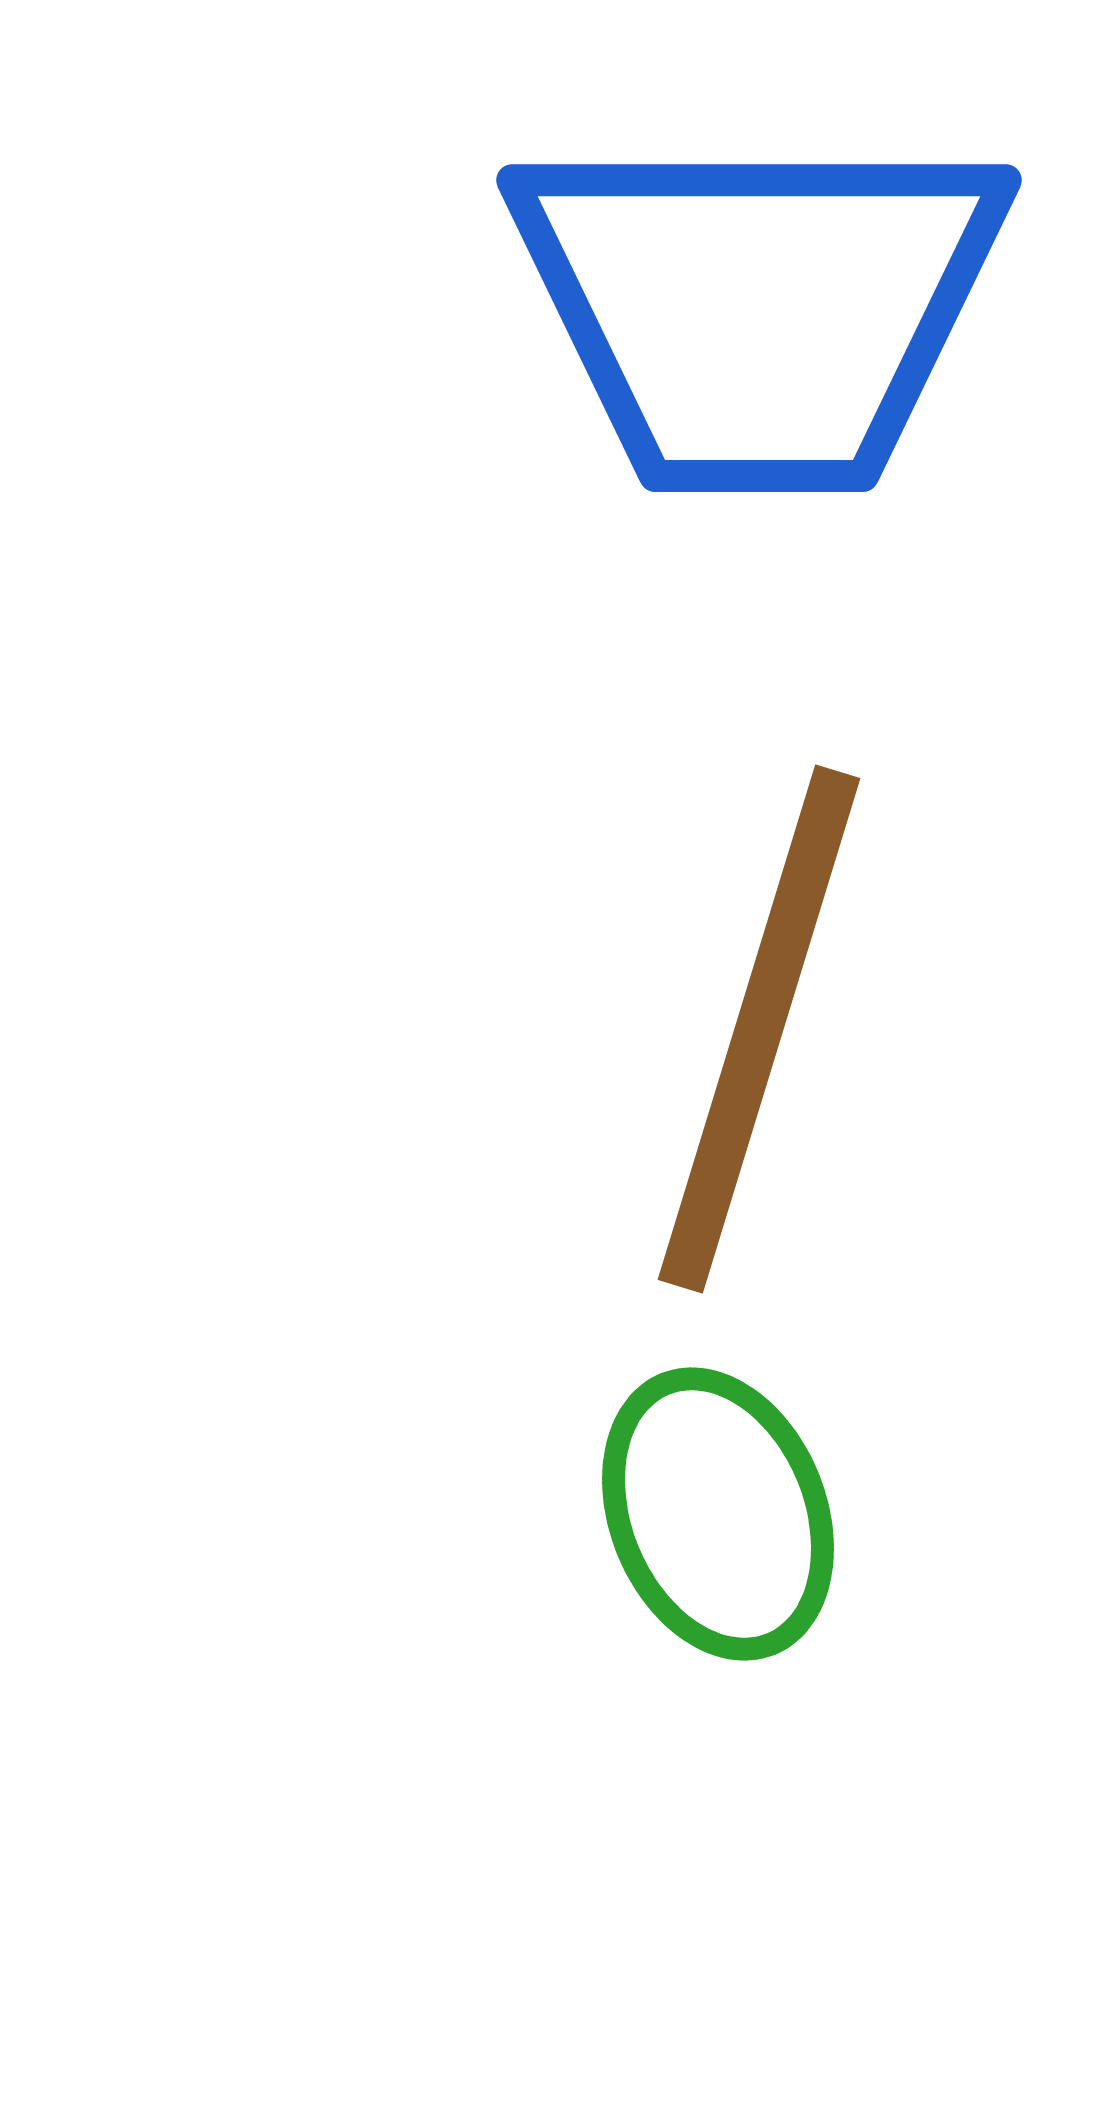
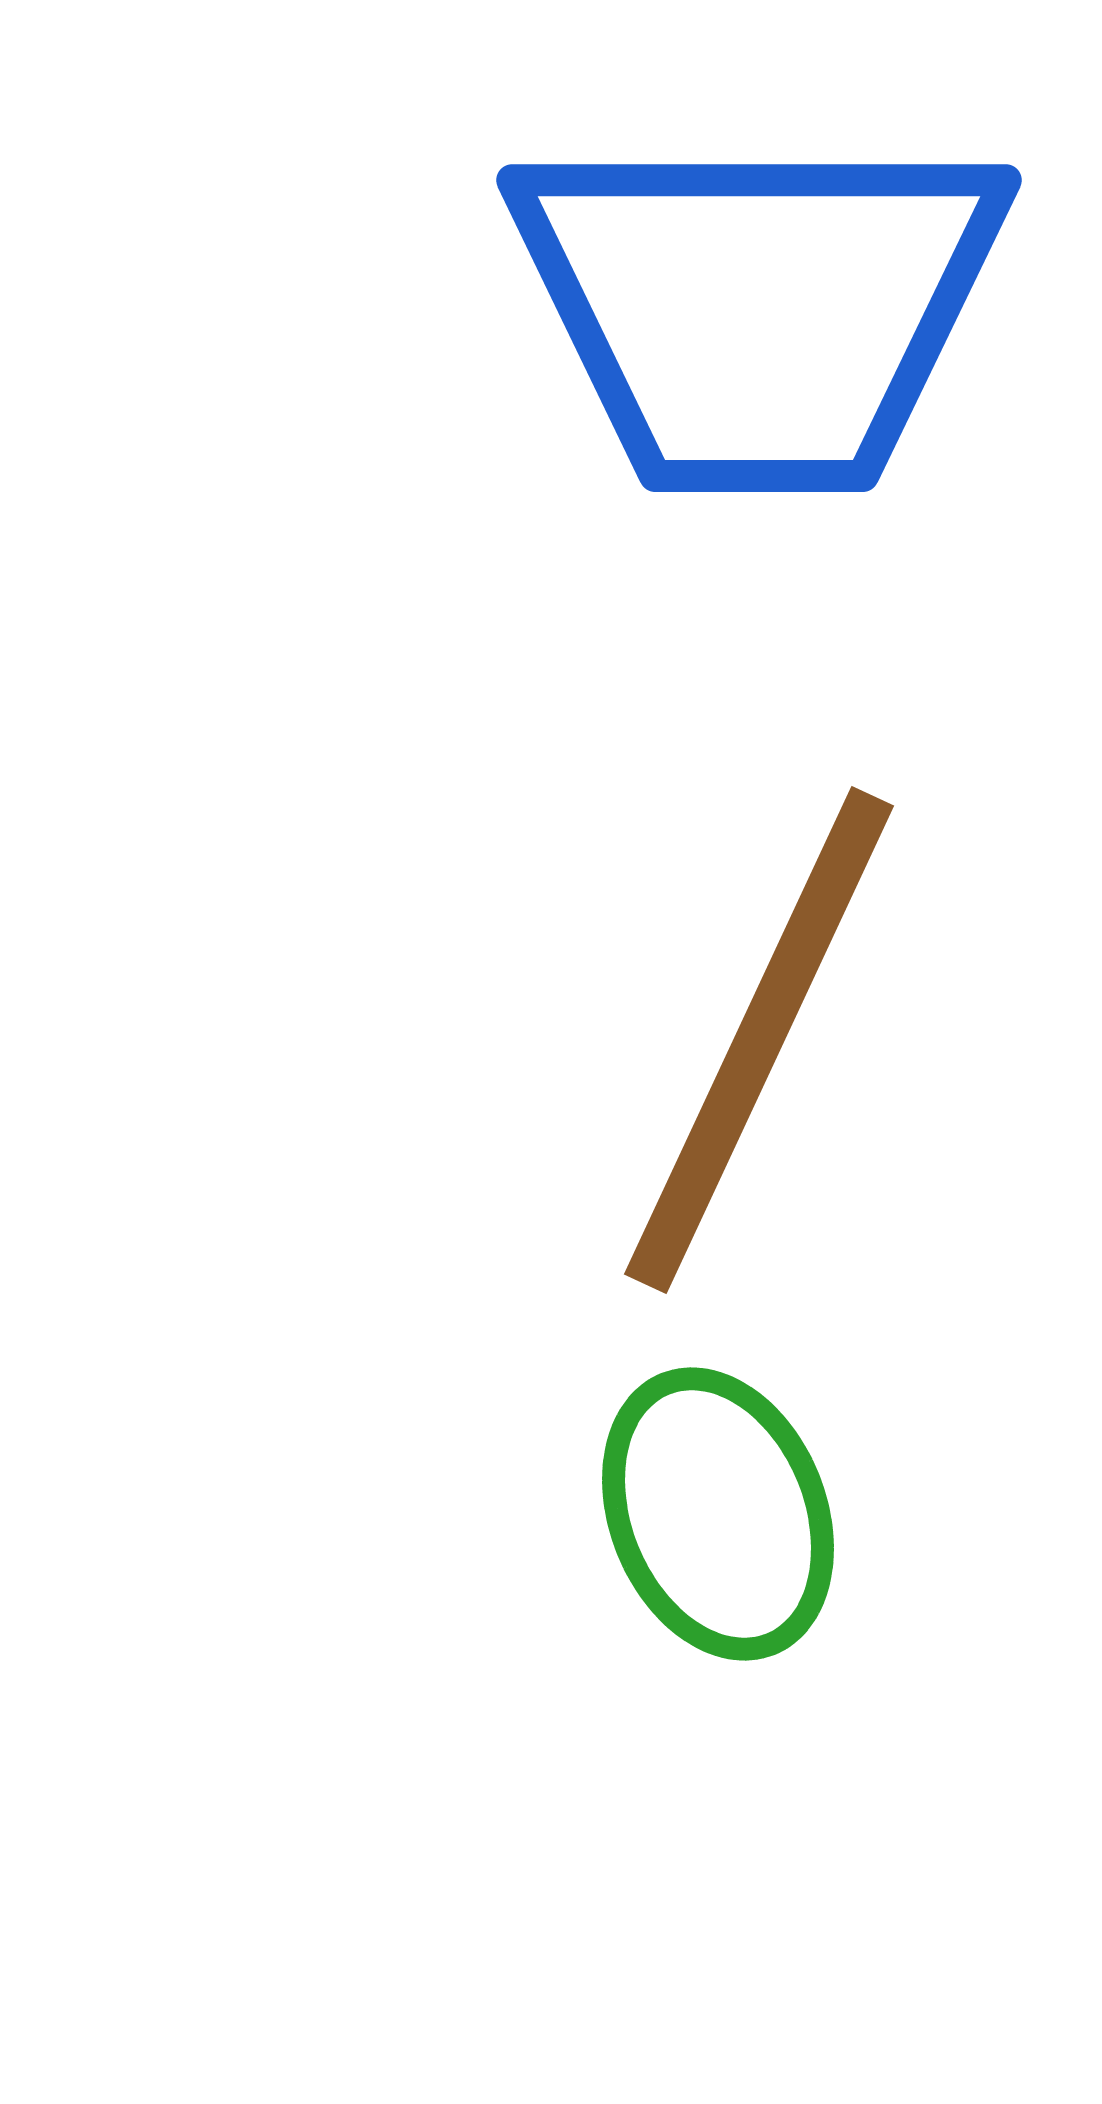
brown line: moved 11 px down; rotated 8 degrees clockwise
